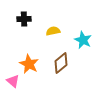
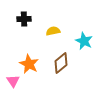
cyan star: moved 1 px right, 1 px down
pink triangle: rotated 16 degrees clockwise
